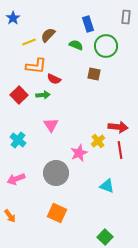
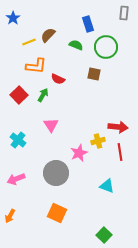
gray rectangle: moved 2 px left, 4 px up
green circle: moved 1 px down
red semicircle: moved 4 px right
green arrow: rotated 56 degrees counterclockwise
yellow cross: rotated 24 degrees clockwise
red line: moved 2 px down
orange arrow: rotated 64 degrees clockwise
green square: moved 1 px left, 2 px up
